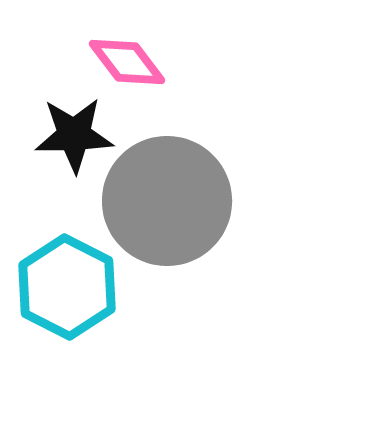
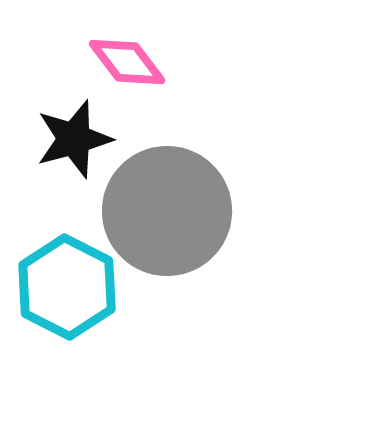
black star: moved 4 px down; rotated 14 degrees counterclockwise
gray circle: moved 10 px down
